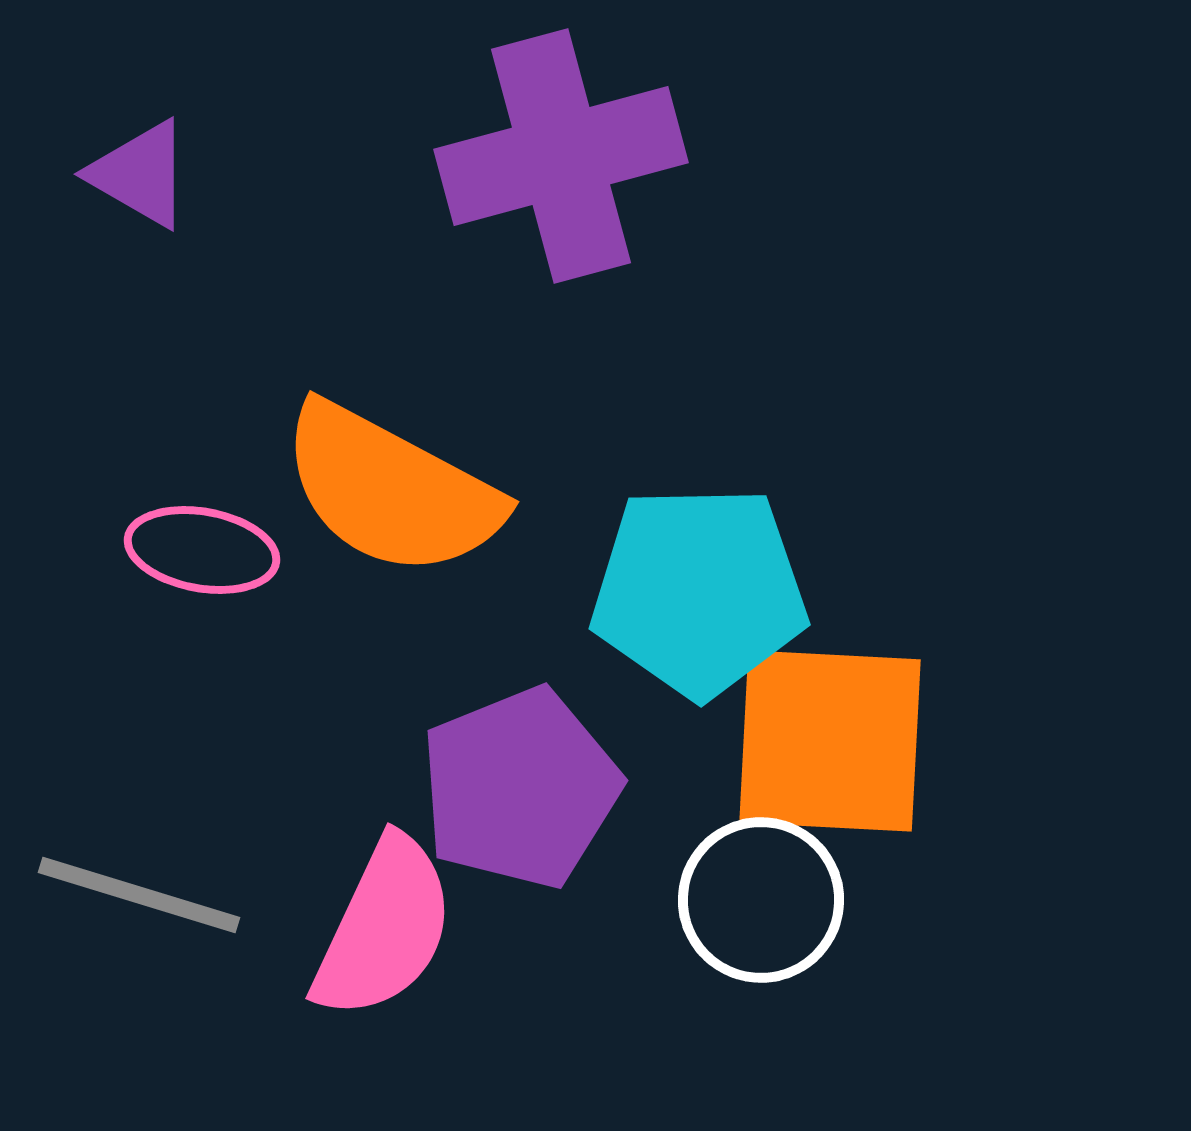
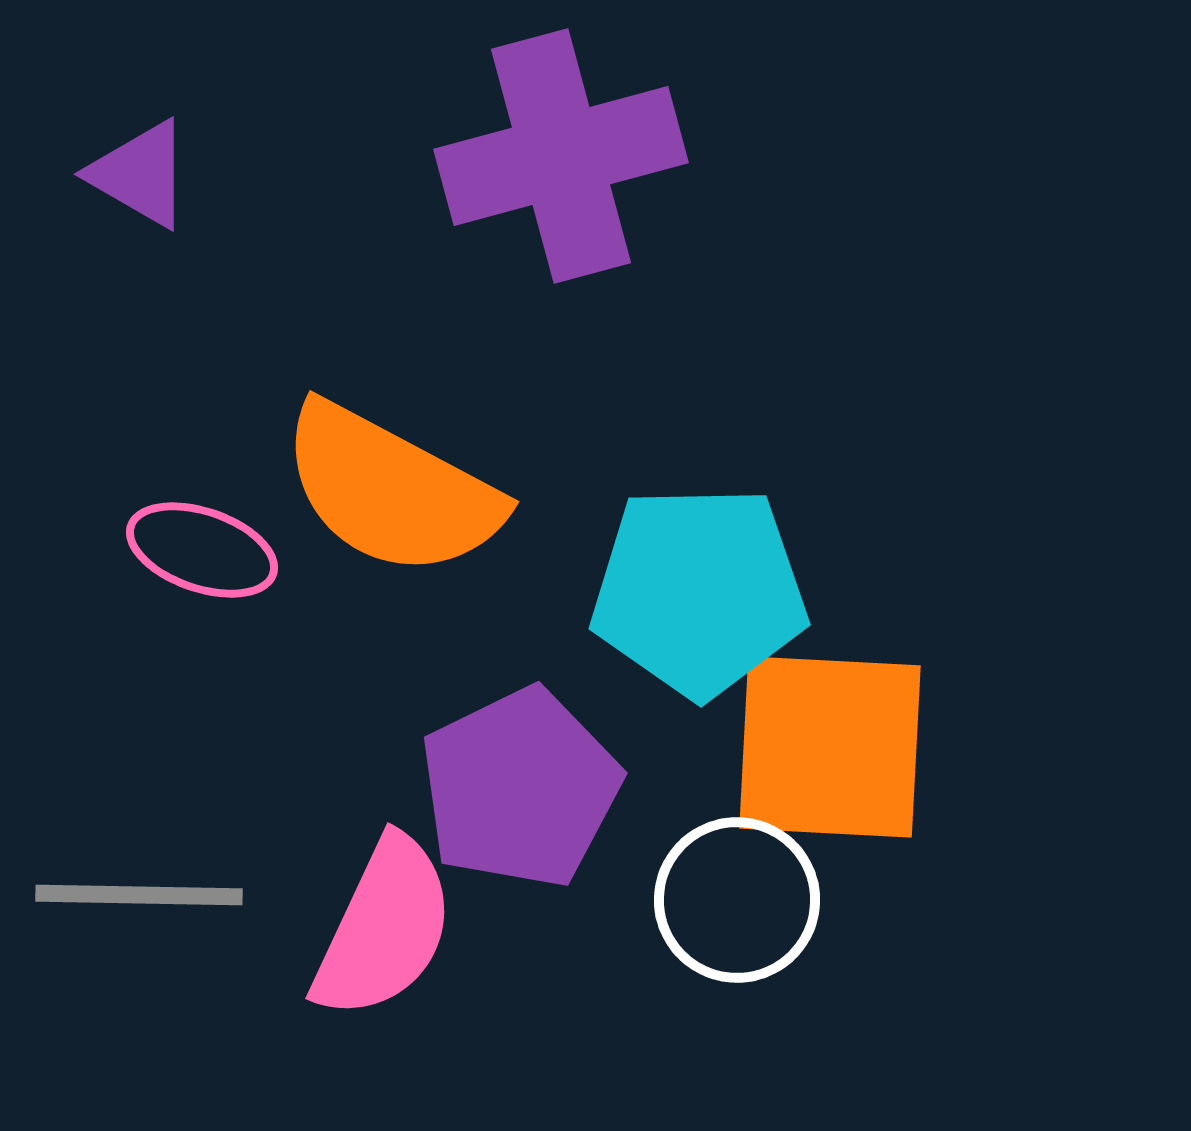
pink ellipse: rotated 9 degrees clockwise
orange square: moved 6 px down
purple pentagon: rotated 4 degrees counterclockwise
gray line: rotated 16 degrees counterclockwise
white circle: moved 24 px left
